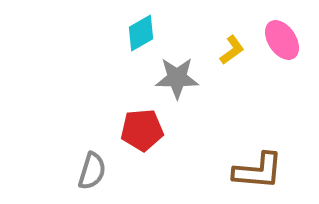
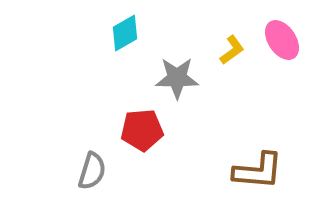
cyan diamond: moved 16 px left
